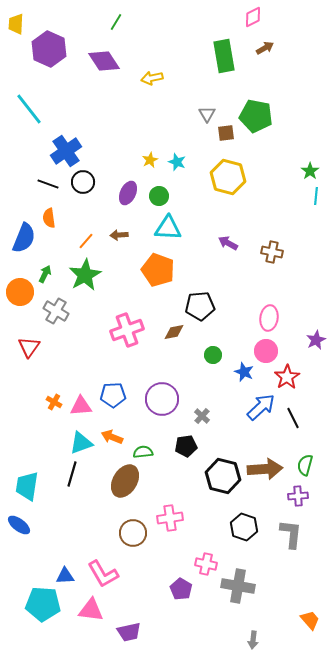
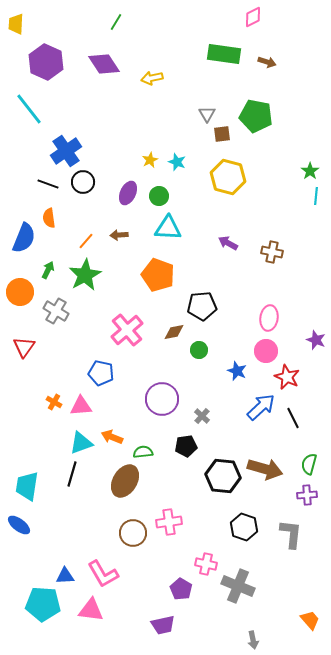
brown arrow at (265, 48): moved 2 px right, 14 px down; rotated 48 degrees clockwise
purple hexagon at (49, 49): moved 3 px left, 13 px down
green rectangle at (224, 56): moved 2 px up; rotated 72 degrees counterclockwise
purple diamond at (104, 61): moved 3 px down
brown square at (226, 133): moved 4 px left, 1 px down
orange pentagon at (158, 270): moved 5 px down
green arrow at (45, 274): moved 3 px right, 4 px up
black pentagon at (200, 306): moved 2 px right
pink cross at (127, 330): rotated 20 degrees counterclockwise
purple star at (316, 340): rotated 24 degrees counterclockwise
red triangle at (29, 347): moved 5 px left
green circle at (213, 355): moved 14 px left, 5 px up
blue star at (244, 372): moved 7 px left, 1 px up
red star at (287, 377): rotated 15 degrees counterclockwise
blue pentagon at (113, 395): moved 12 px left, 22 px up; rotated 15 degrees clockwise
green semicircle at (305, 465): moved 4 px right, 1 px up
brown arrow at (265, 469): rotated 20 degrees clockwise
black hexagon at (223, 476): rotated 8 degrees counterclockwise
purple cross at (298, 496): moved 9 px right, 1 px up
pink cross at (170, 518): moved 1 px left, 4 px down
gray cross at (238, 586): rotated 12 degrees clockwise
purple trapezoid at (129, 632): moved 34 px right, 7 px up
gray arrow at (253, 640): rotated 18 degrees counterclockwise
